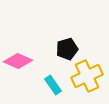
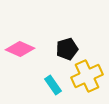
pink diamond: moved 2 px right, 12 px up
